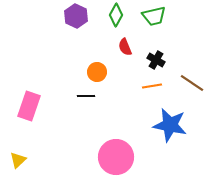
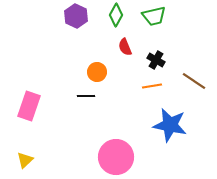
brown line: moved 2 px right, 2 px up
yellow triangle: moved 7 px right
